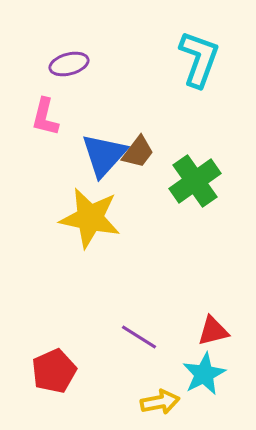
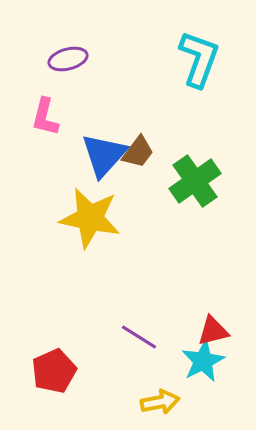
purple ellipse: moved 1 px left, 5 px up
cyan star: moved 1 px left, 13 px up
